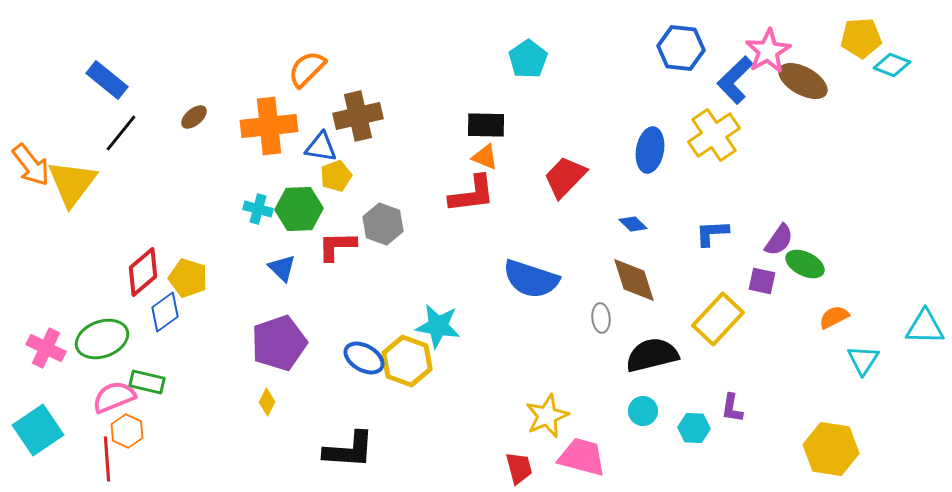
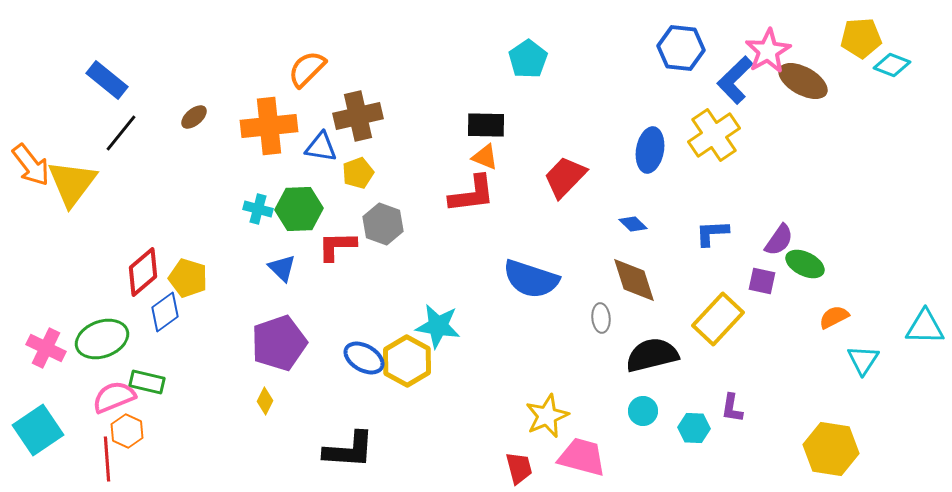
yellow pentagon at (336, 176): moved 22 px right, 3 px up
yellow hexagon at (407, 361): rotated 9 degrees clockwise
yellow diamond at (267, 402): moved 2 px left, 1 px up
